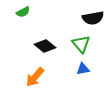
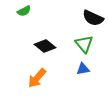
green semicircle: moved 1 px right, 1 px up
black semicircle: rotated 35 degrees clockwise
green triangle: moved 3 px right
orange arrow: moved 2 px right, 1 px down
